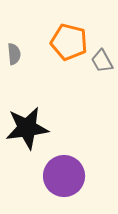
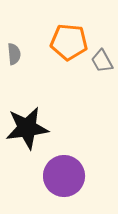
orange pentagon: rotated 9 degrees counterclockwise
